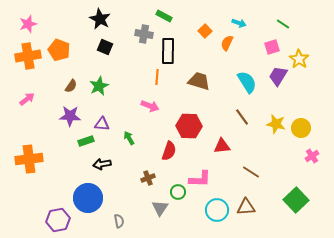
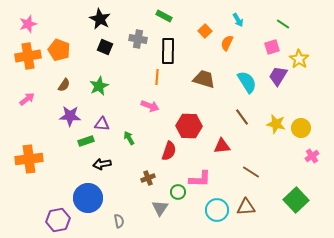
cyan arrow at (239, 23): moved 1 px left, 3 px up; rotated 40 degrees clockwise
gray cross at (144, 34): moved 6 px left, 5 px down
brown trapezoid at (199, 81): moved 5 px right, 2 px up
brown semicircle at (71, 86): moved 7 px left, 1 px up
